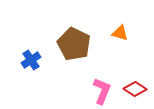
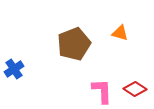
brown pentagon: rotated 24 degrees clockwise
blue cross: moved 17 px left, 9 px down
pink L-shape: rotated 24 degrees counterclockwise
